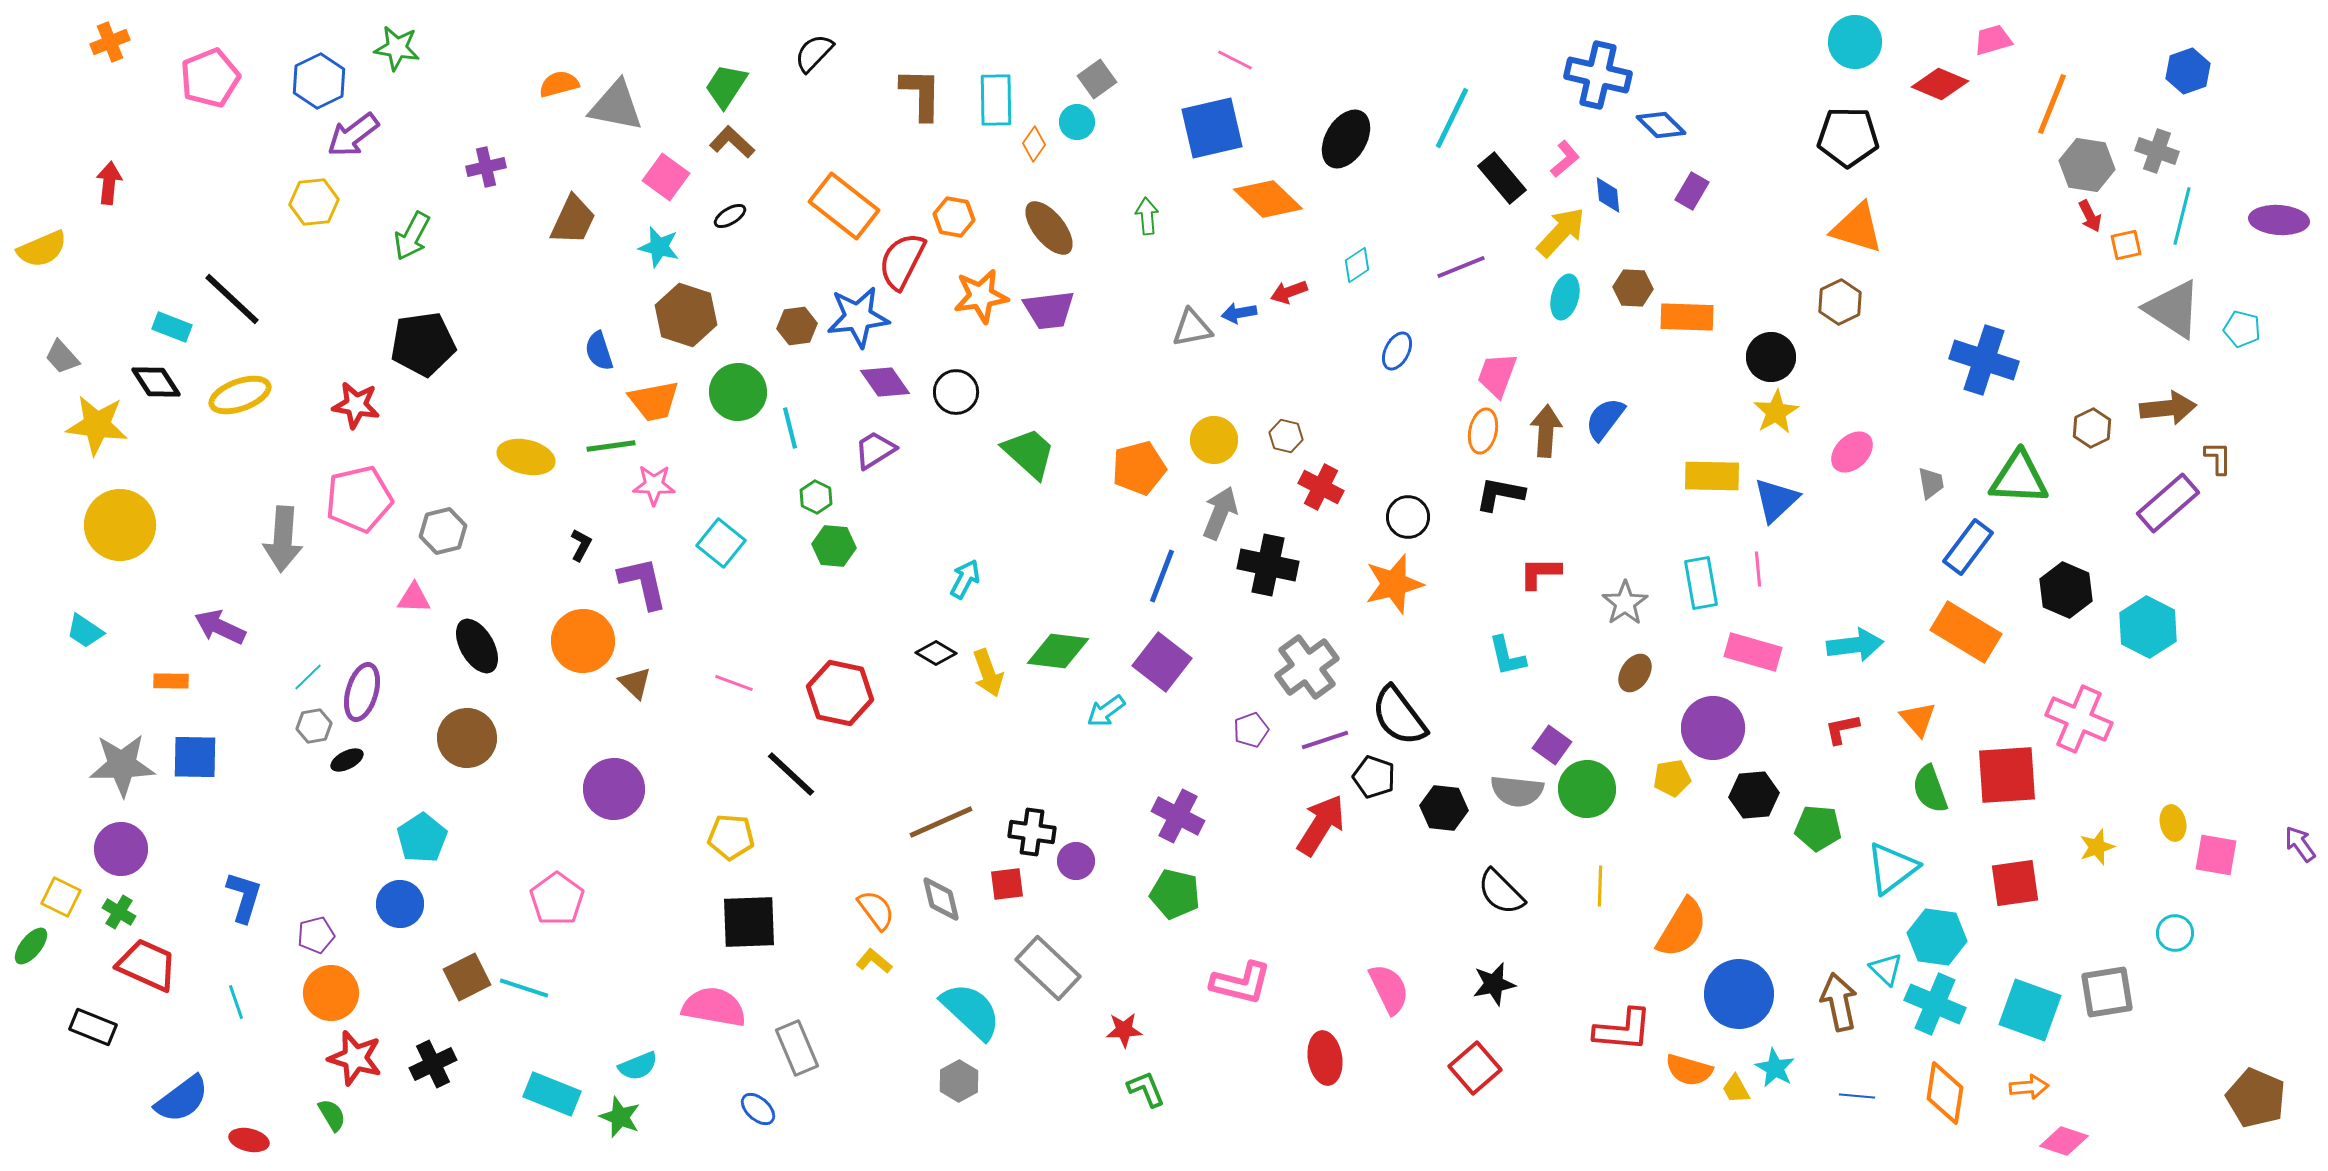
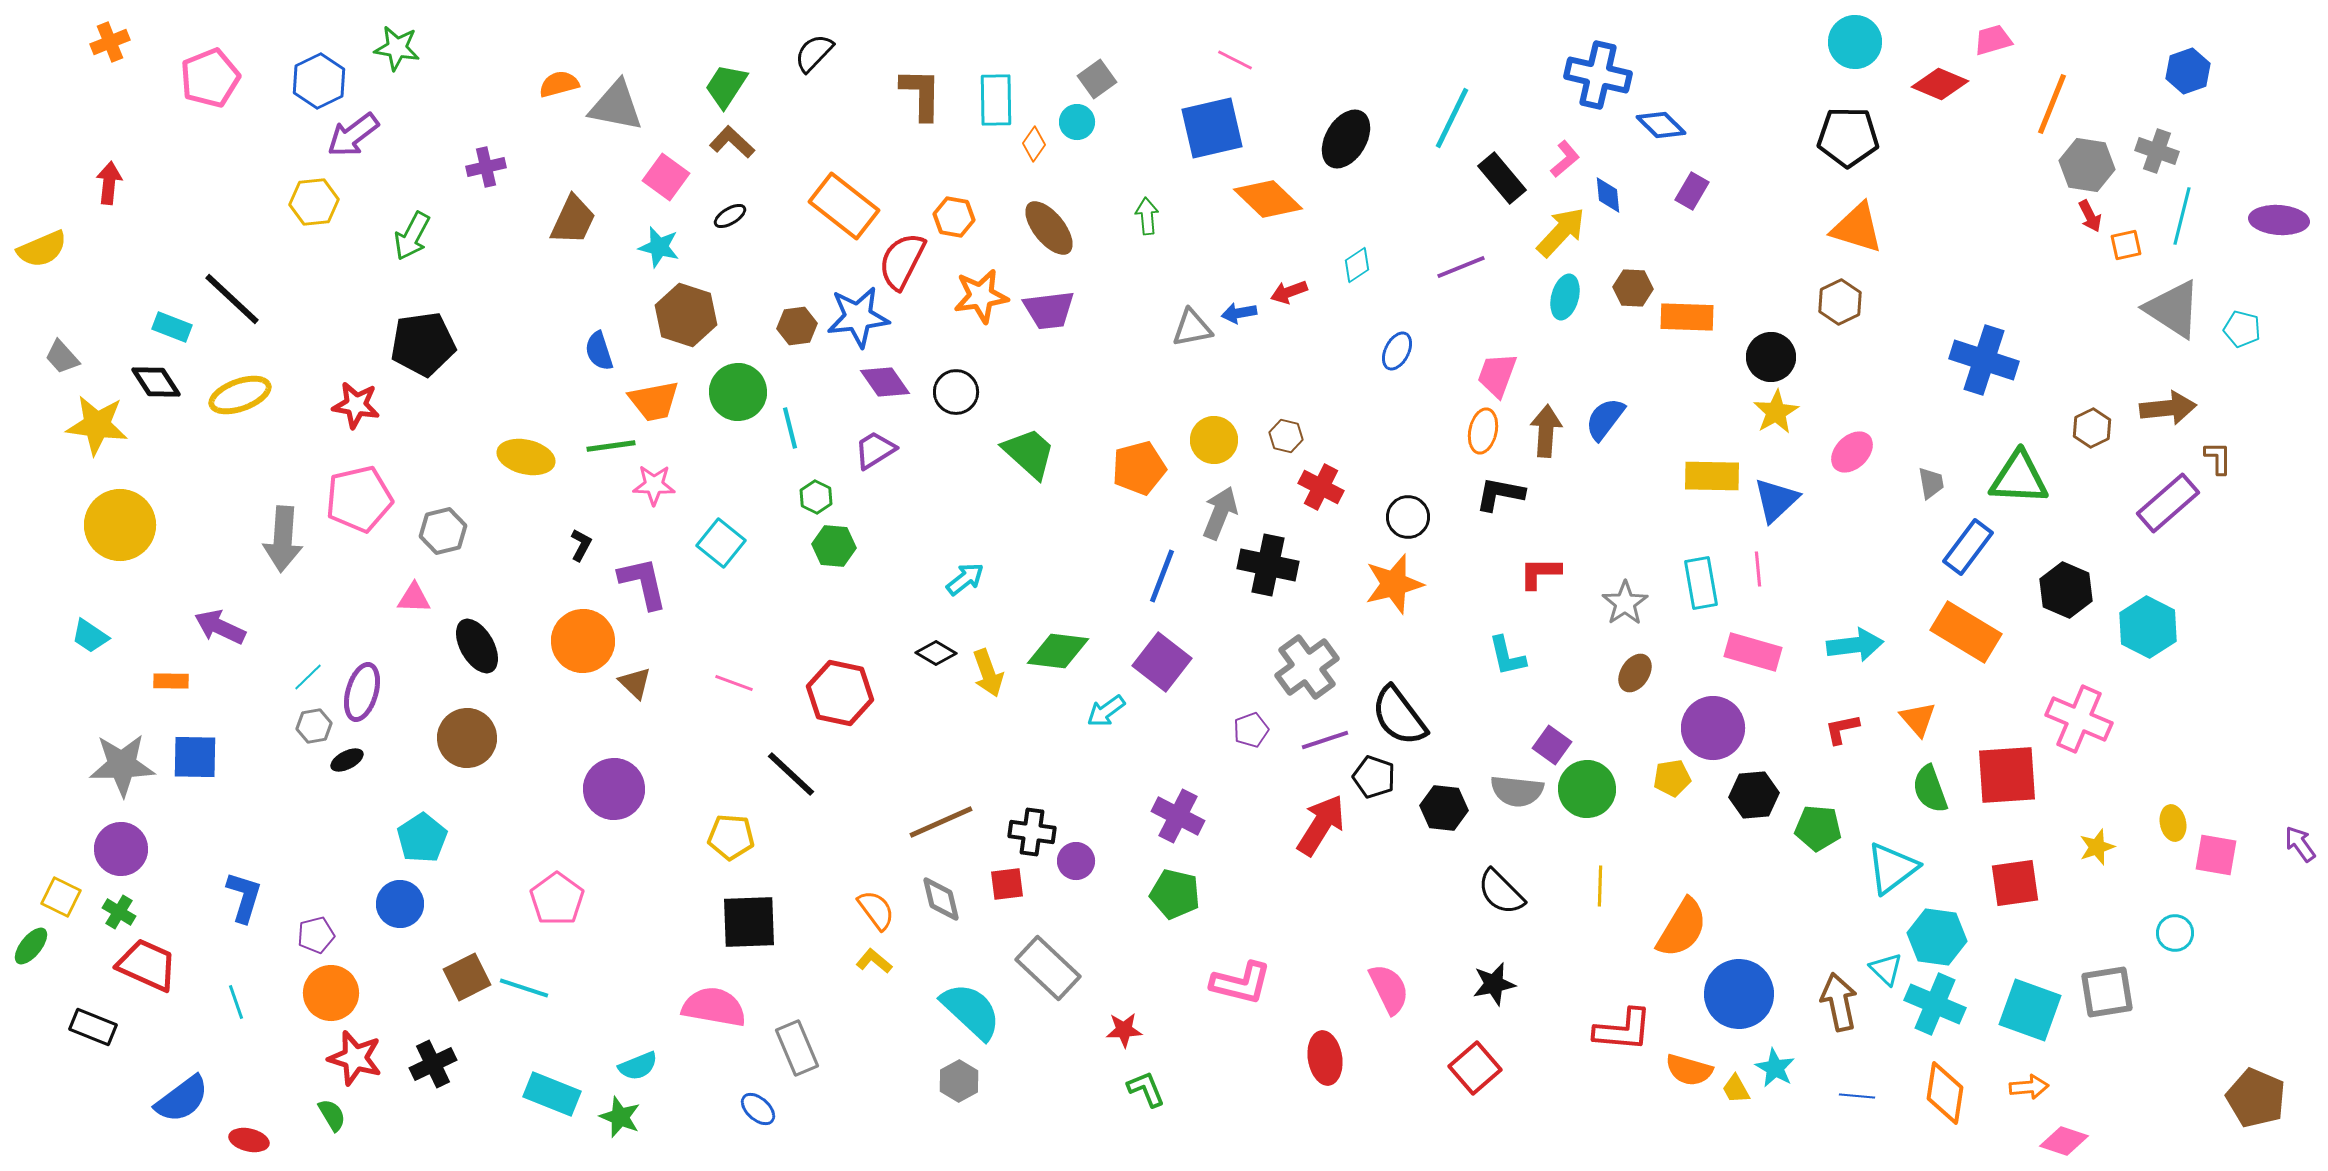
cyan arrow at (965, 579): rotated 24 degrees clockwise
cyan trapezoid at (85, 631): moved 5 px right, 5 px down
